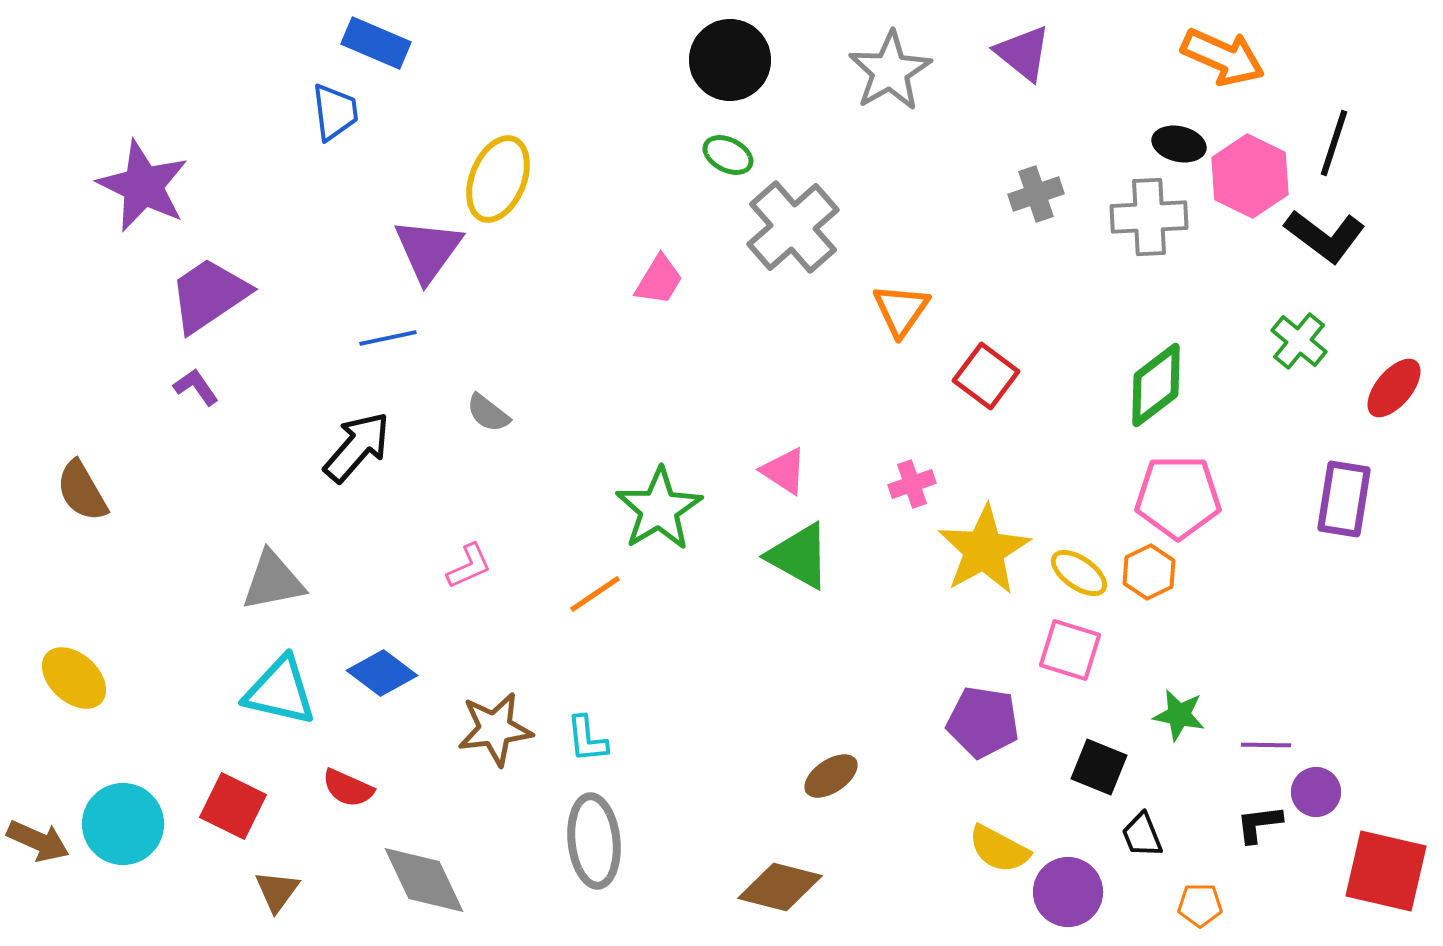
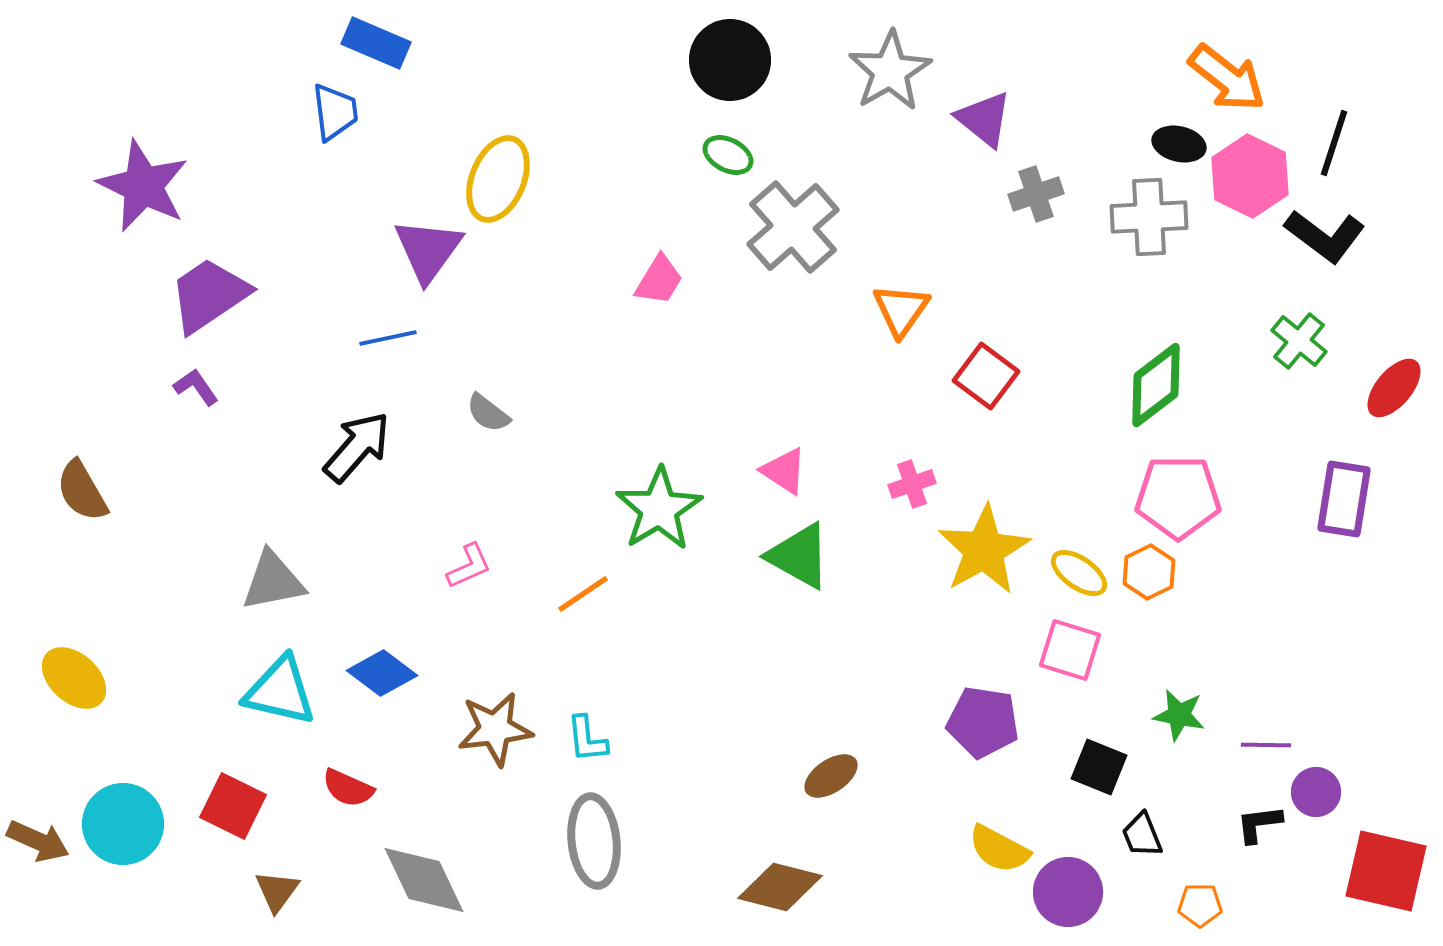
purple triangle at (1023, 53): moved 39 px left, 66 px down
orange arrow at (1223, 57): moved 4 px right, 21 px down; rotated 14 degrees clockwise
orange line at (595, 594): moved 12 px left
